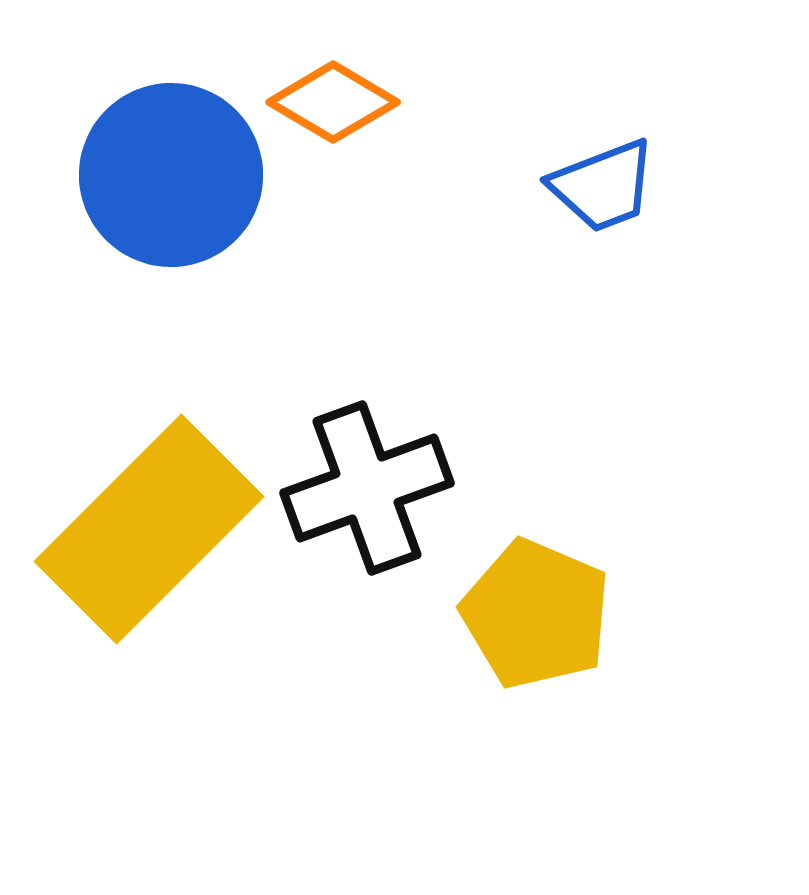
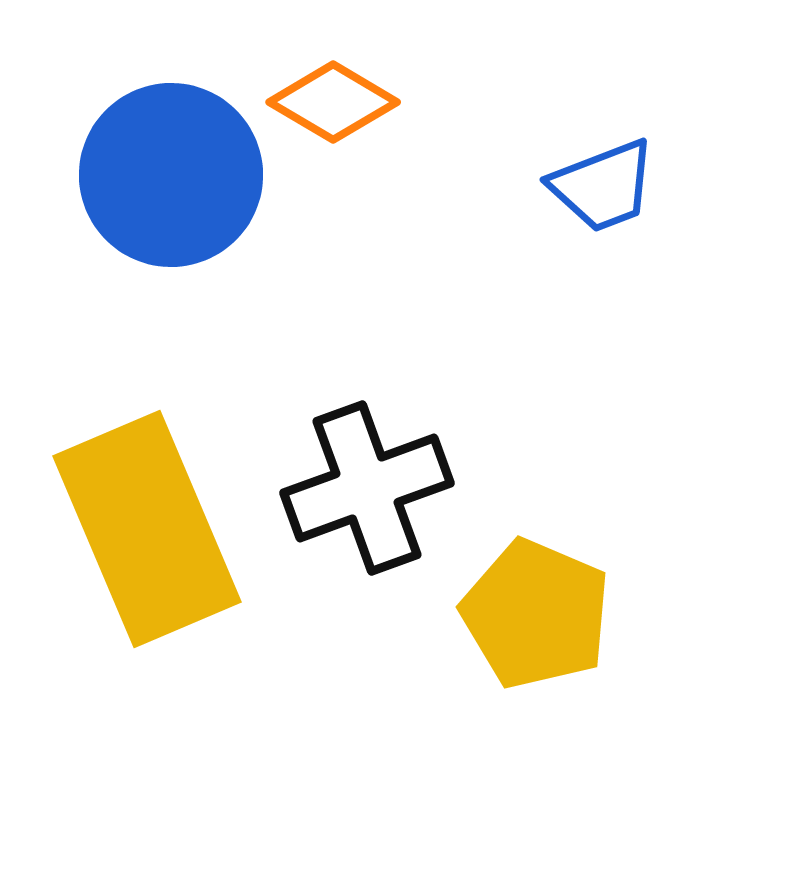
yellow rectangle: moved 2 px left; rotated 68 degrees counterclockwise
